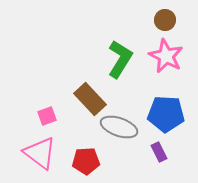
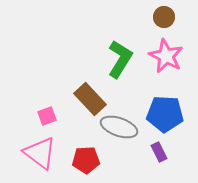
brown circle: moved 1 px left, 3 px up
blue pentagon: moved 1 px left
red pentagon: moved 1 px up
